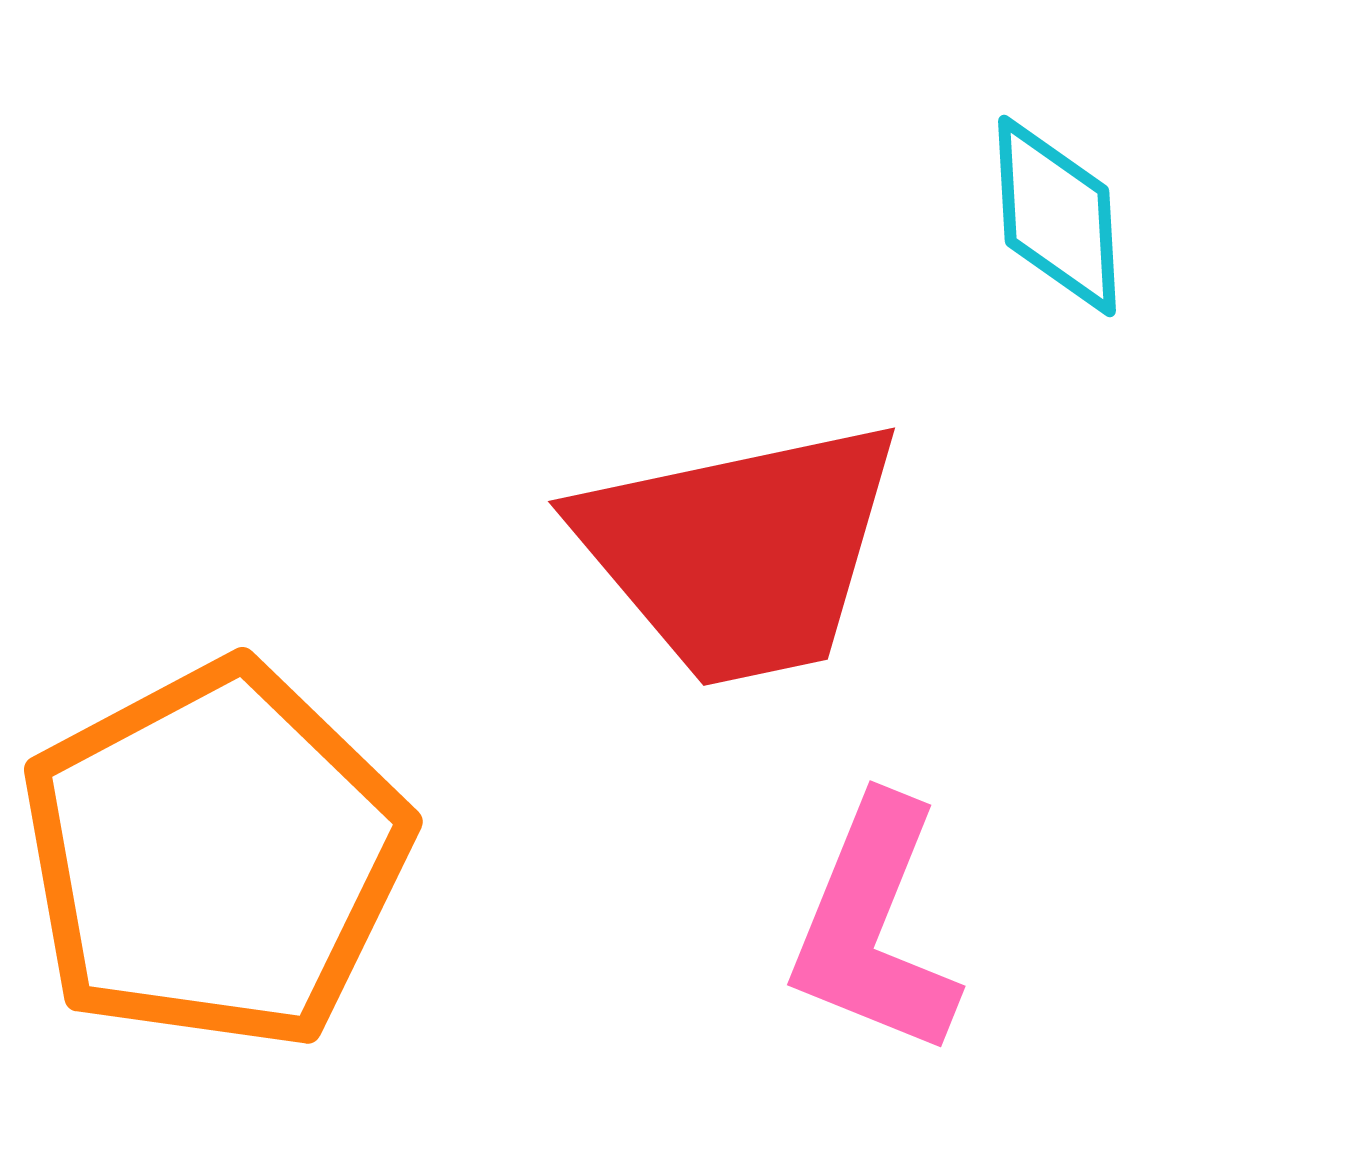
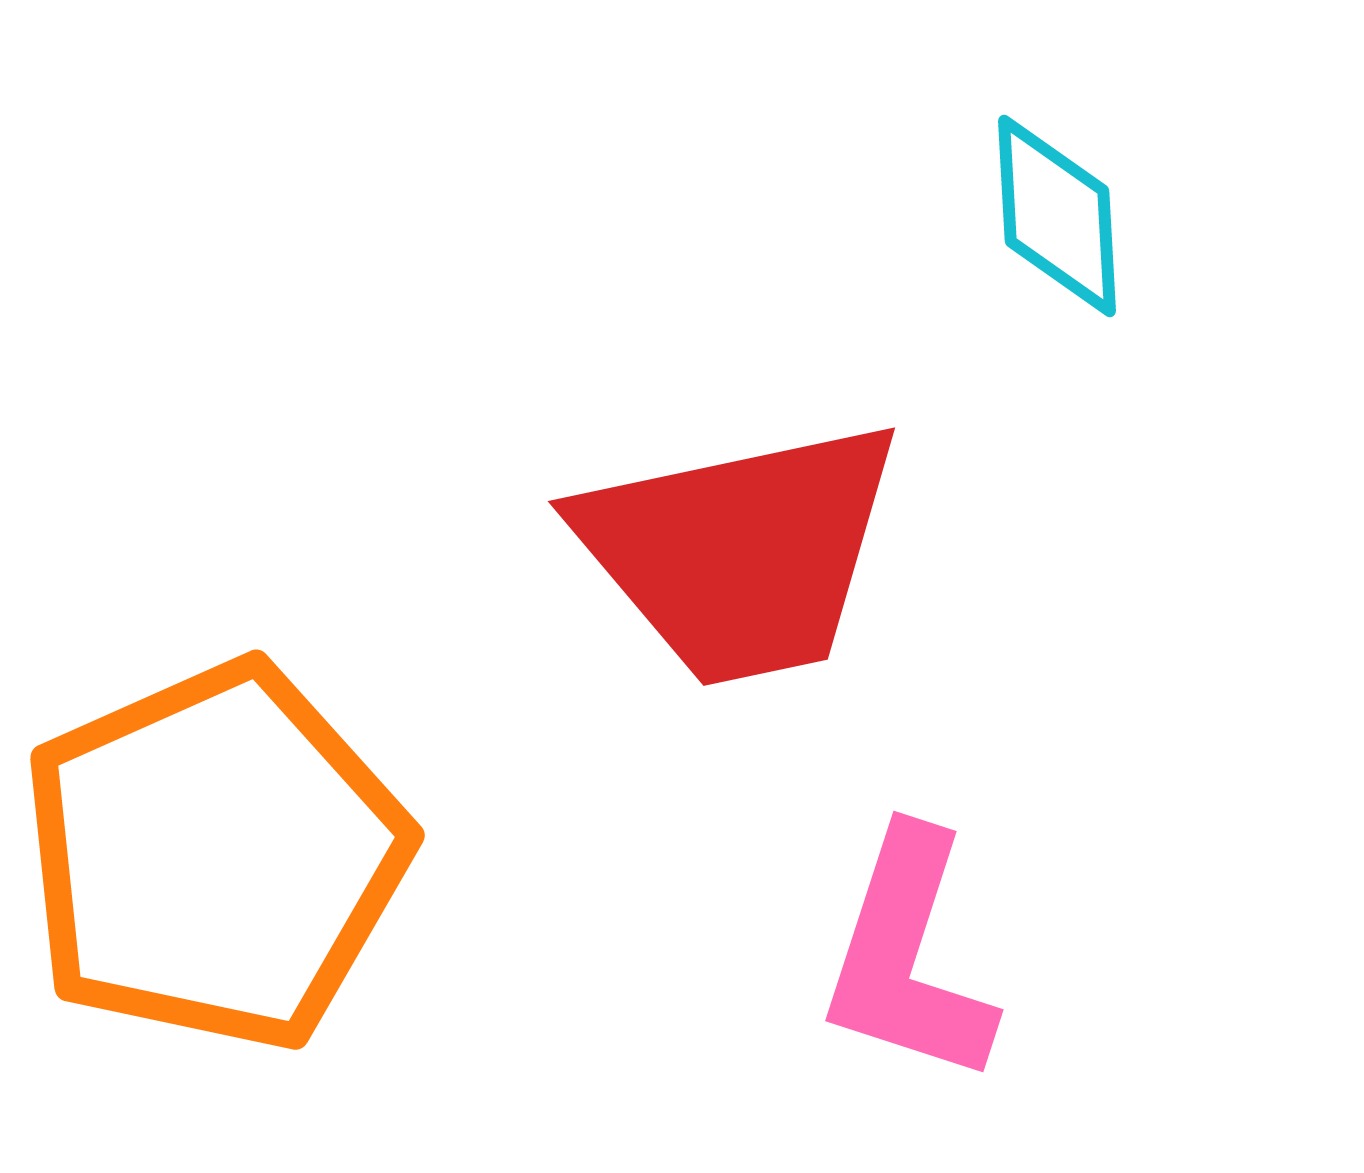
orange pentagon: rotated 4 degrees clockwise
pink L-shape: moved 34 px right, 30 px down; rotated 4 degrees counterclockwise
